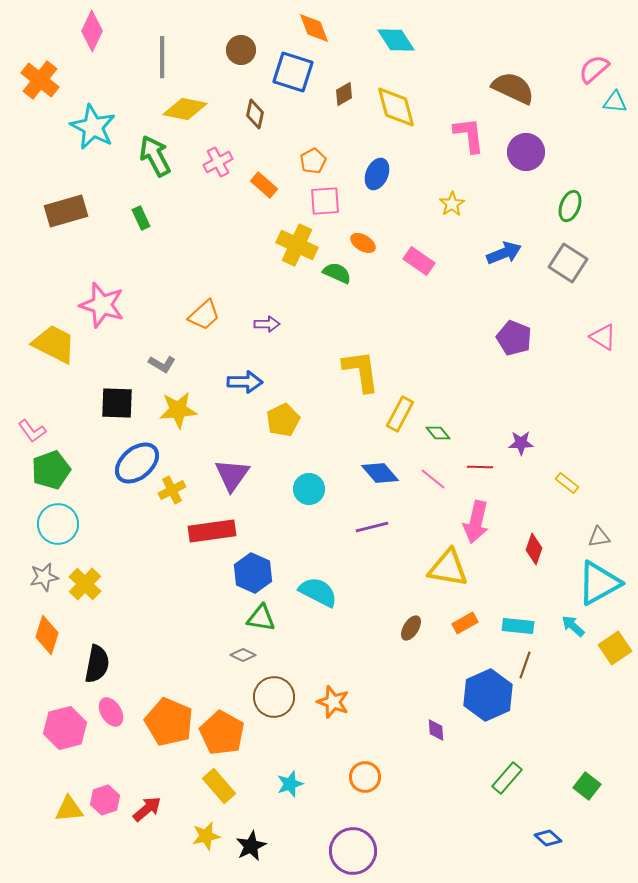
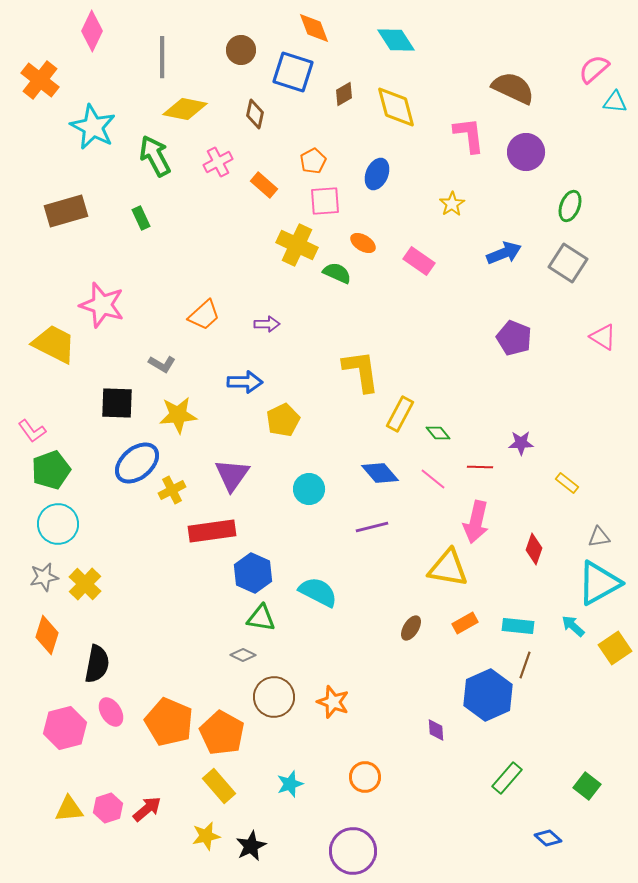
yellow star at (178, 410): moved 5 px down
pink hexagon at (105, 800): moved 3 px right, 8 px down
